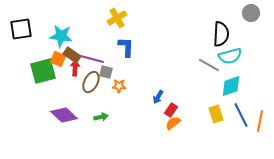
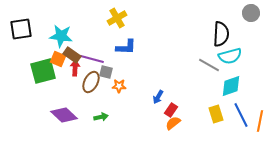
blue L-shape: rotated 90 degrees clockwise
